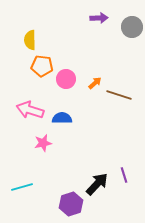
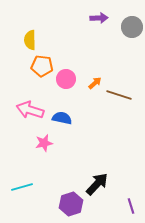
blue semicircle: rotated 12 degrees clockwise
pink star: moved 1 px right
purple line: moved 7 px right, 31 px down
